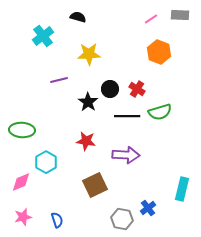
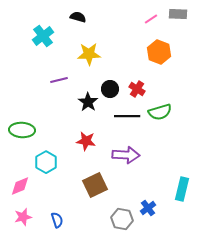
gray rectangle: moved 2 px left, 1 px up
pink diamond: moved 1 px left, 4 px down
